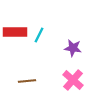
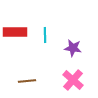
cyan line: moved 6 px right; rotated 28 degrees counterclockwise
